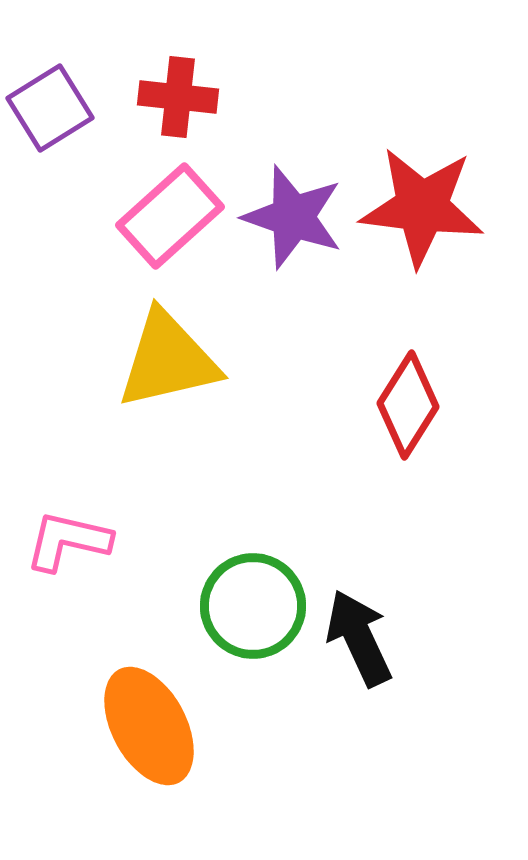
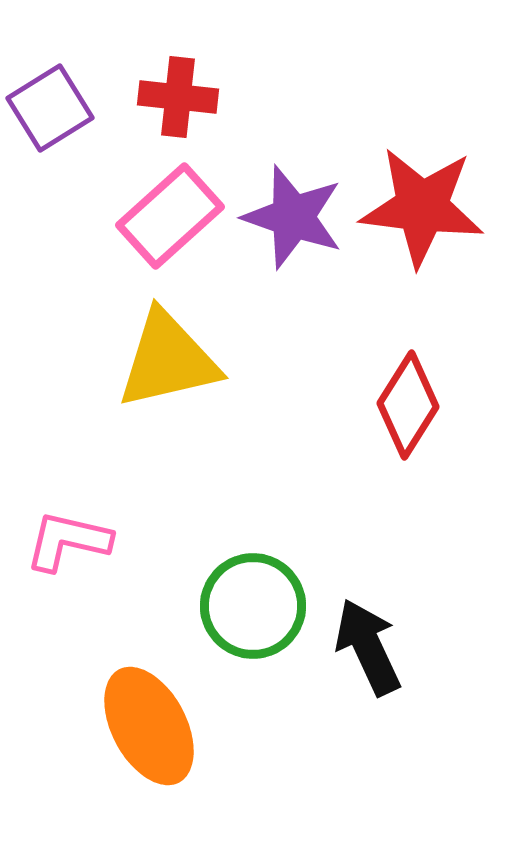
black arrow: moved 9 px right, 9 px down
